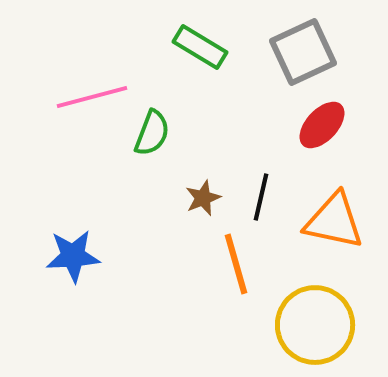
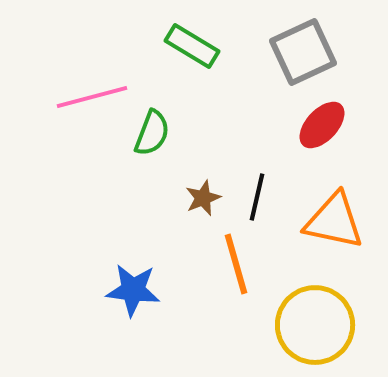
green rectangle: moved 8 px left, 1 px up
black line: moved 4 px left
blue star: moved 60 px right, 34 px down; rotated 10 degrees clockwise
